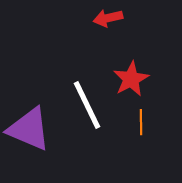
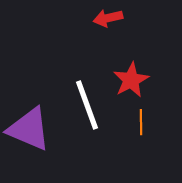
red star: moved 1 px down
white line: rotated 6 degrees clockwise
